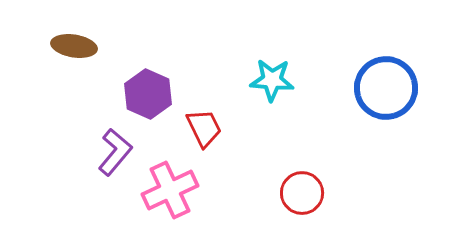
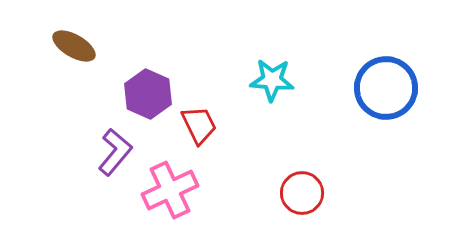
brown ellipse: rotated 21 degrees clockwise
red trapezoid: moved 5 px left, 3 px up
